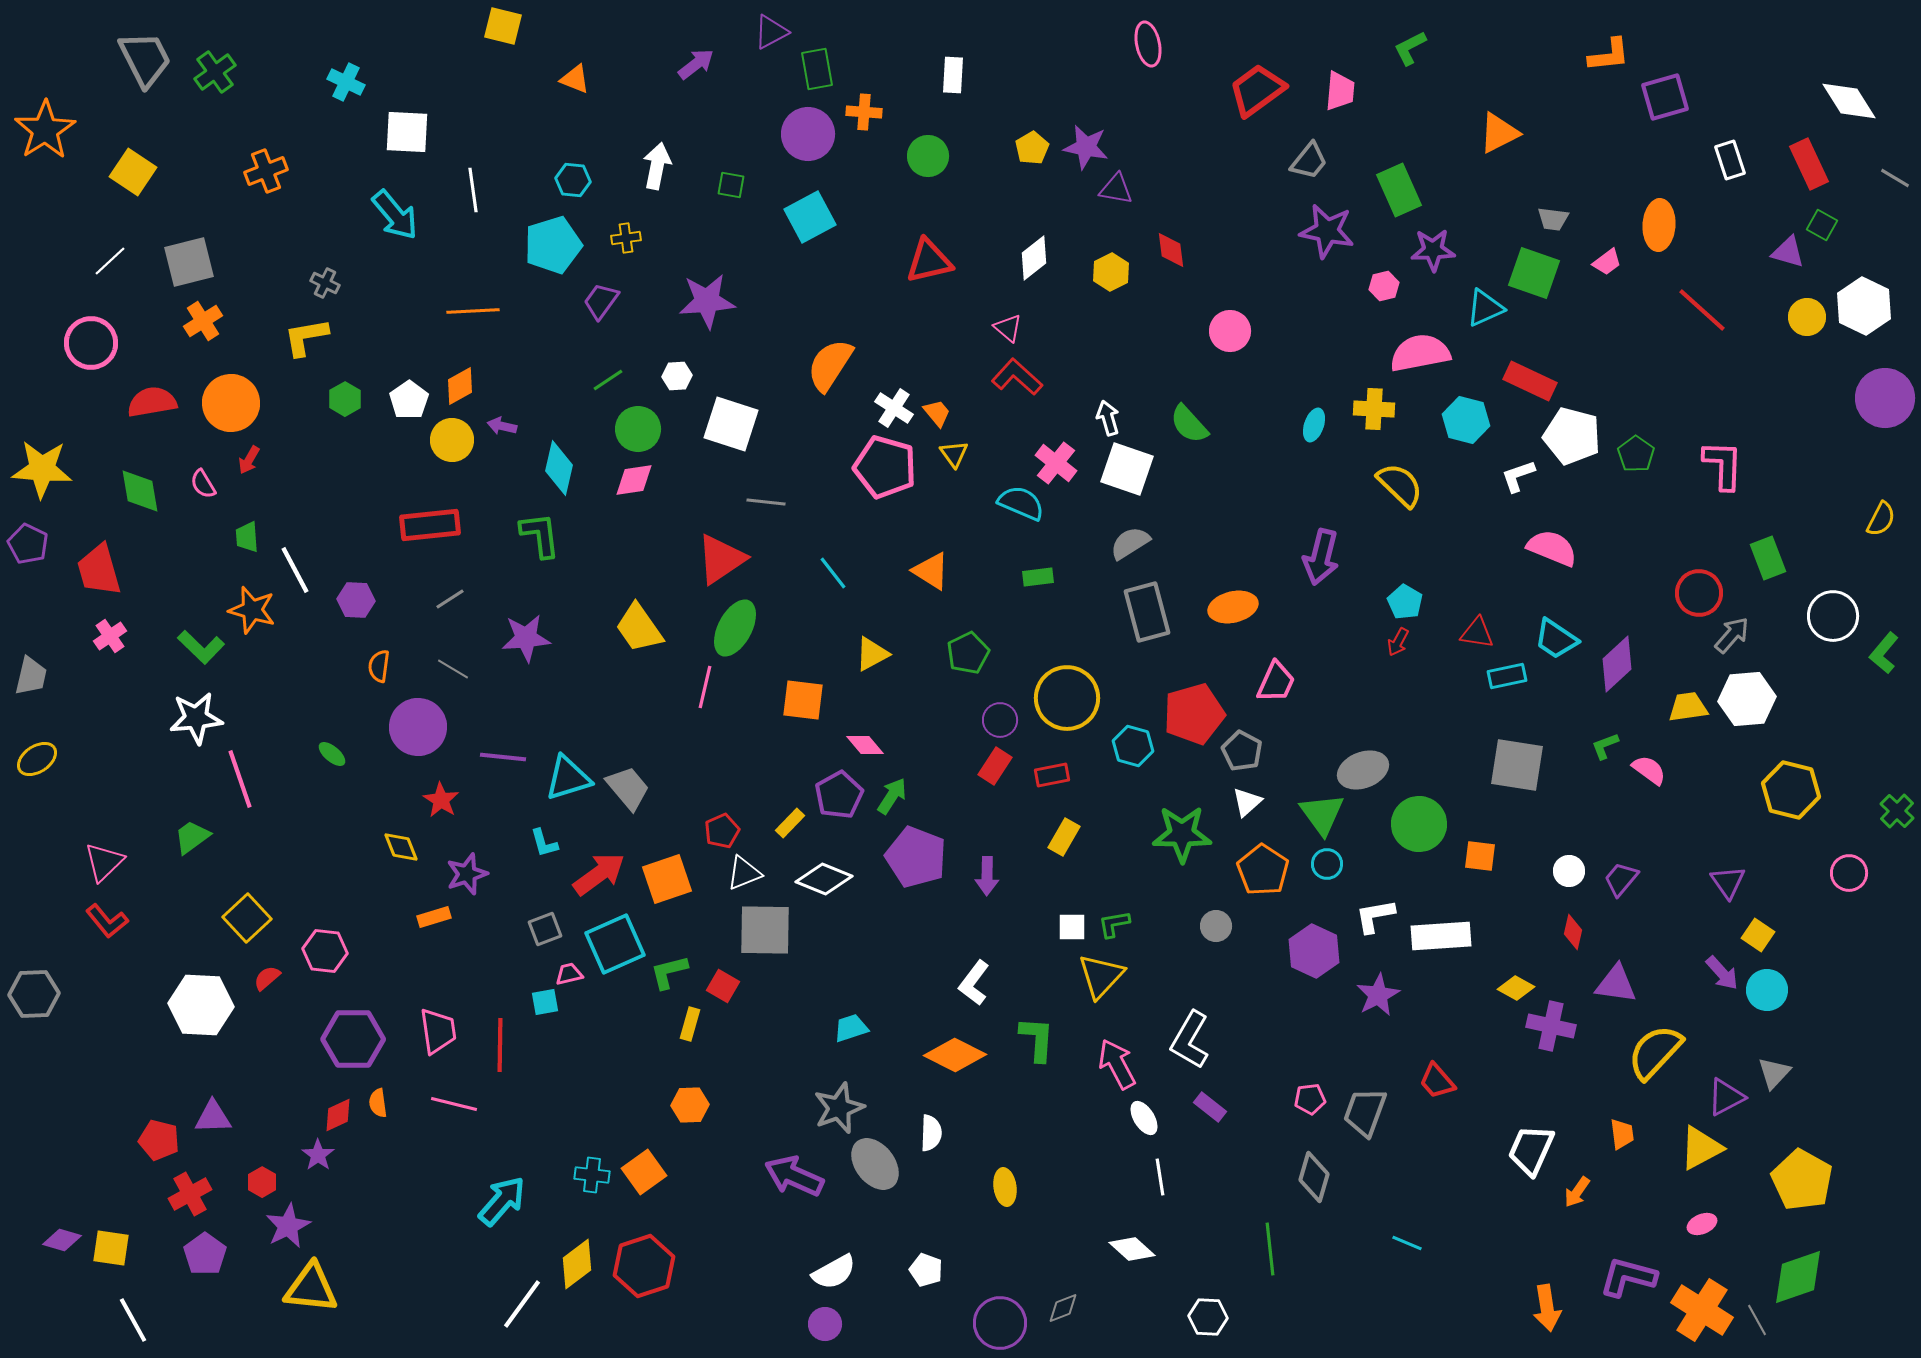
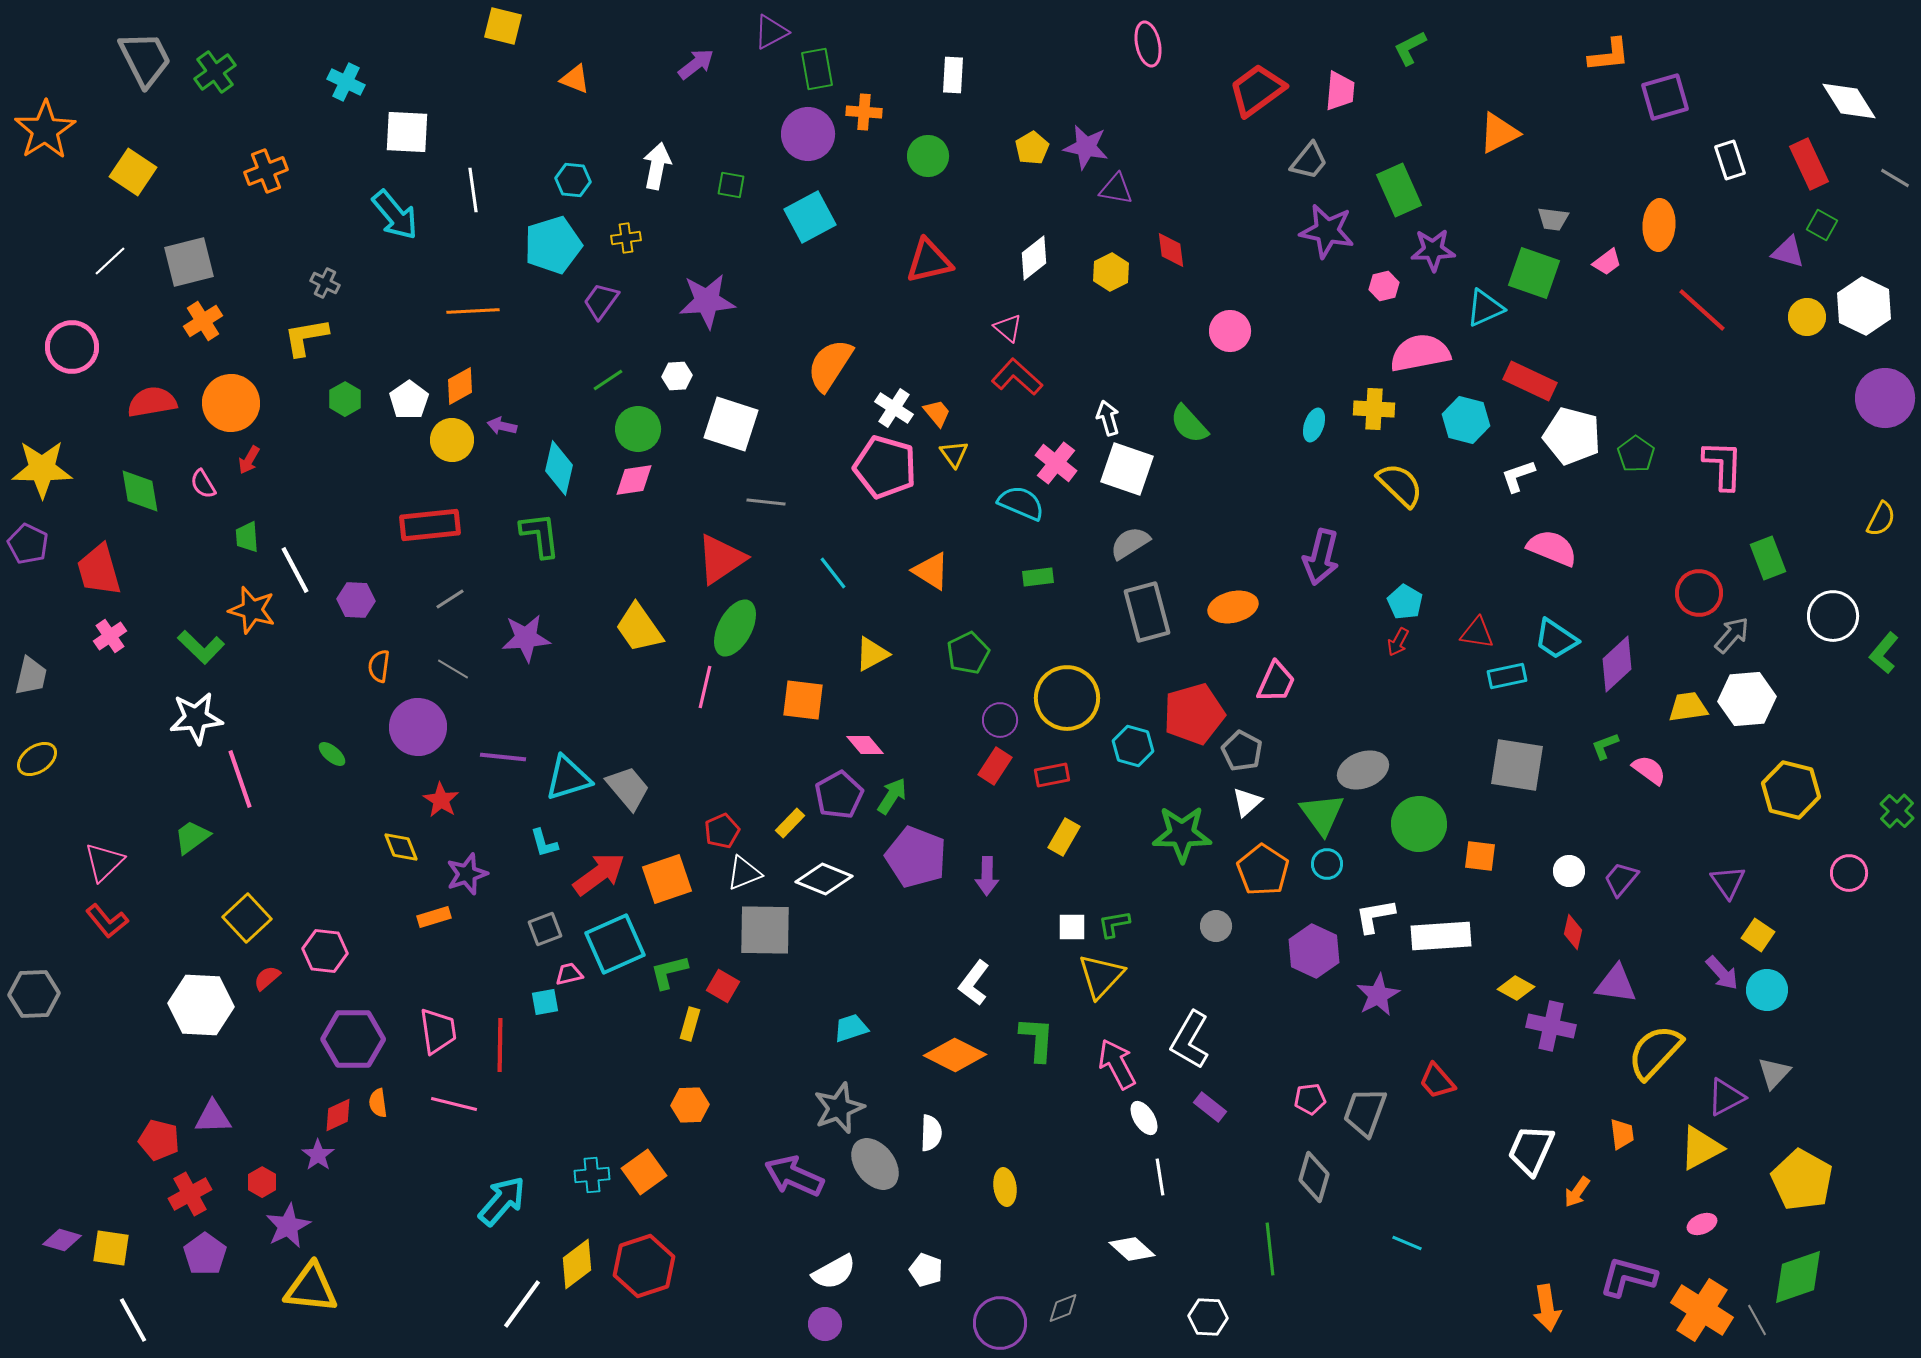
pink circle at (91, 343): moved 19 px left, 4 px down
yellow star at (42, 469): rotated 4 degrees counterclockwise
cyan cross at (592, 1175): rotated 12 degrees counterclockwise
